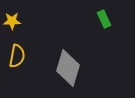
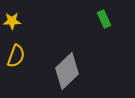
yellow semicircle: moved 1 px left; rotated 10 degrees clockwise
gray diamond: moved 1 px left, 3 px down; rotated 30 degrees clockwise
